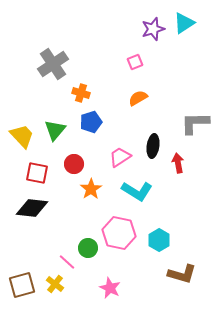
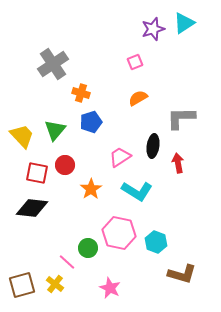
gray L-shape: moved 14 px left, 5 px up
red circle: moved 9 px left, 1 px down
cyan hexagon: moved 3 px left, 2 px down; rotated 10 degrees counterclockwise
